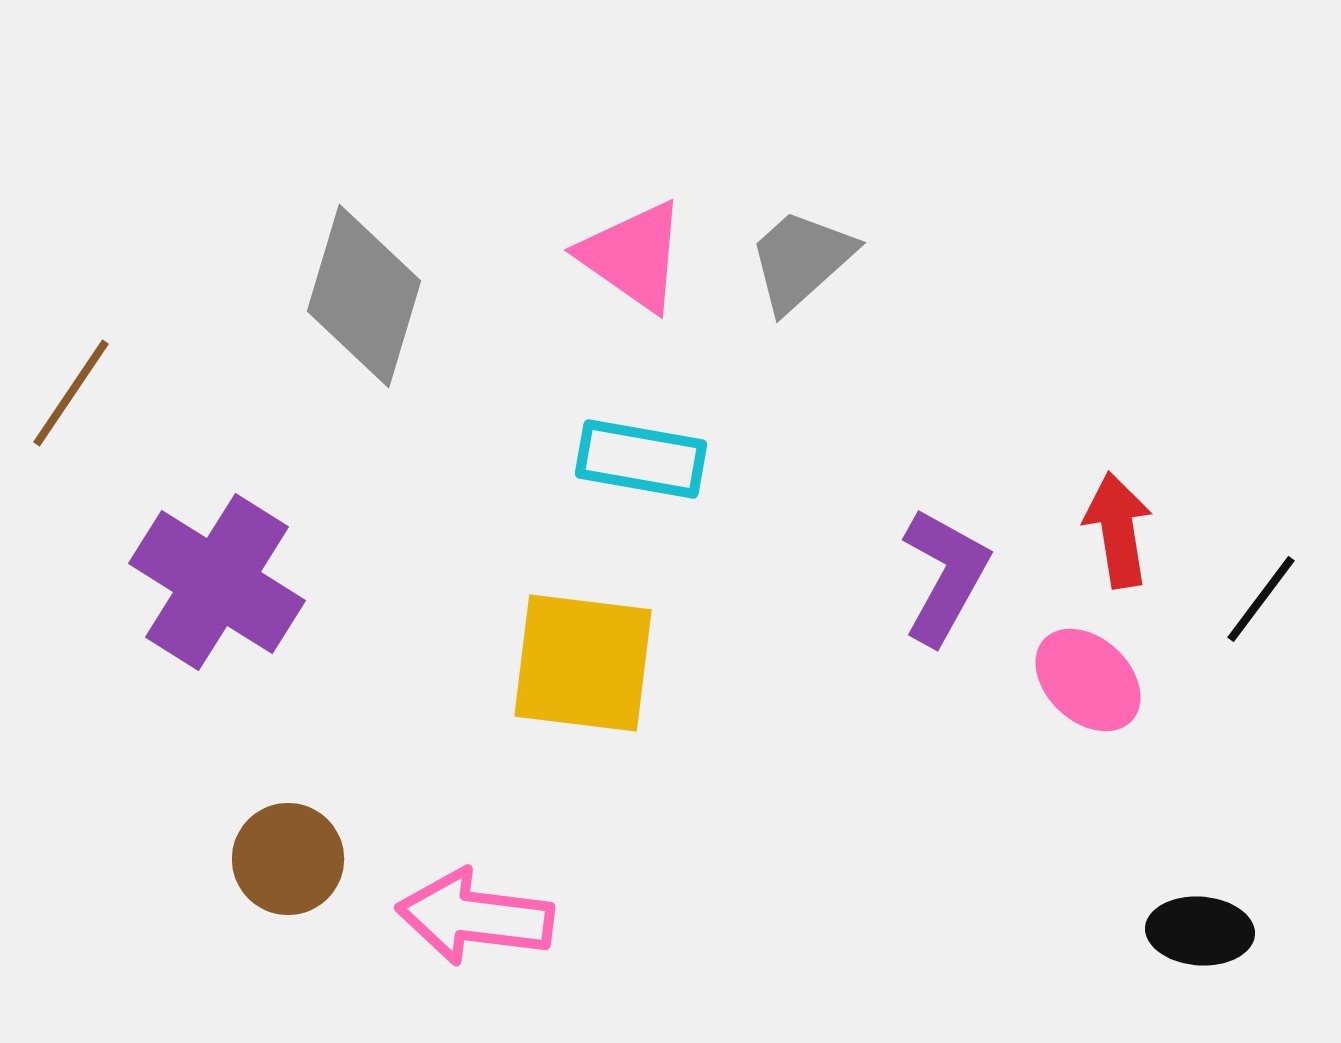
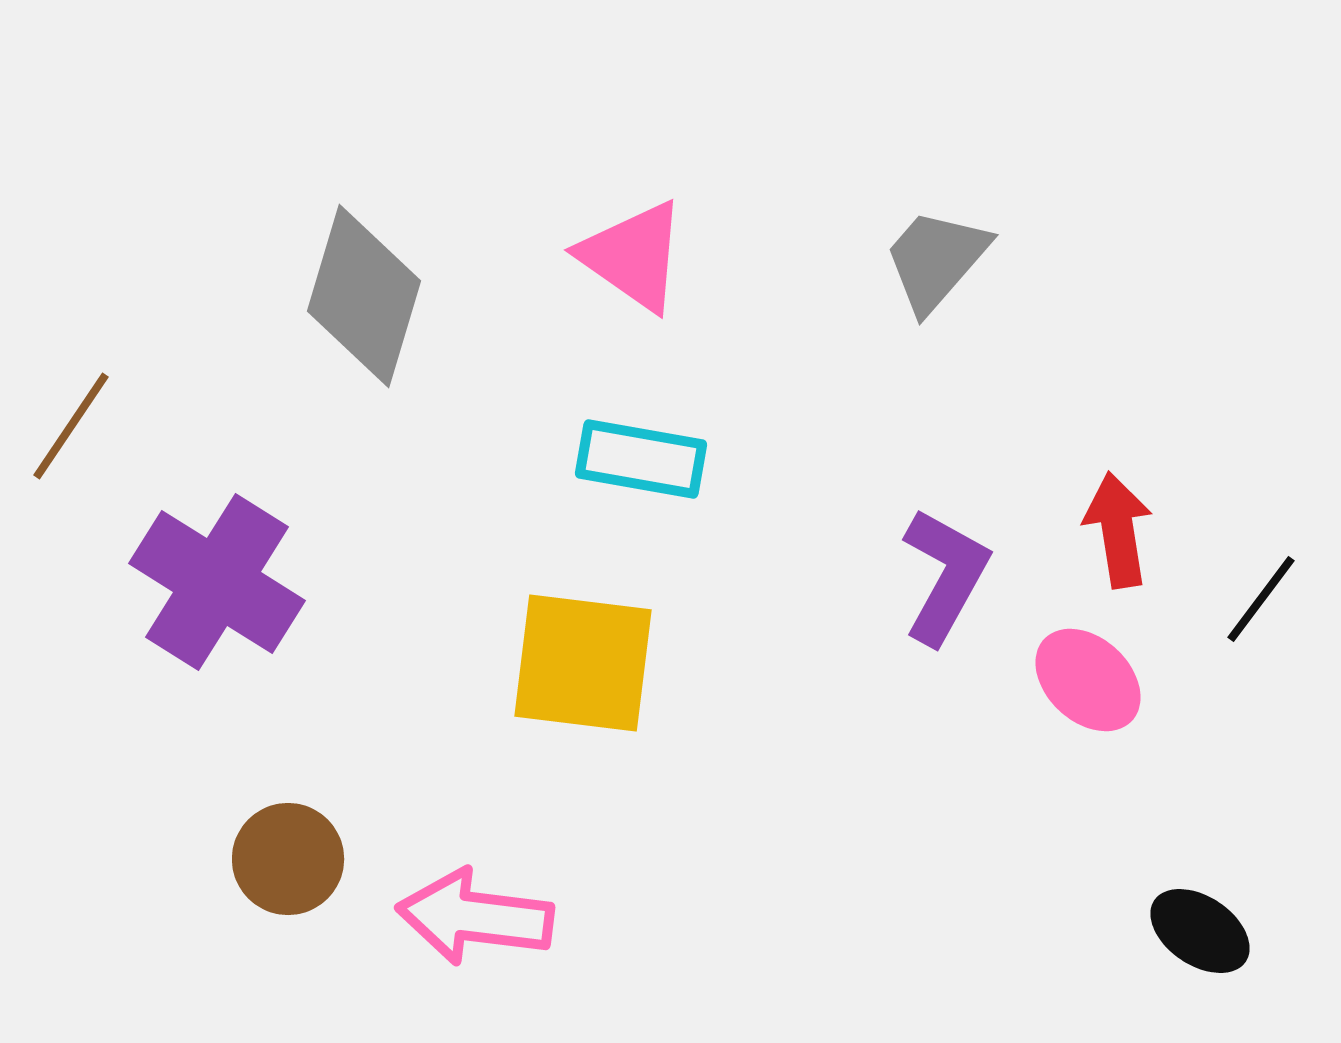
gray trapezoid: moved 135 px right; rotated 7 degrees counterclockwise
brown line: moved 33 px down
black ellipse: rotated 30 degrees clockwise
